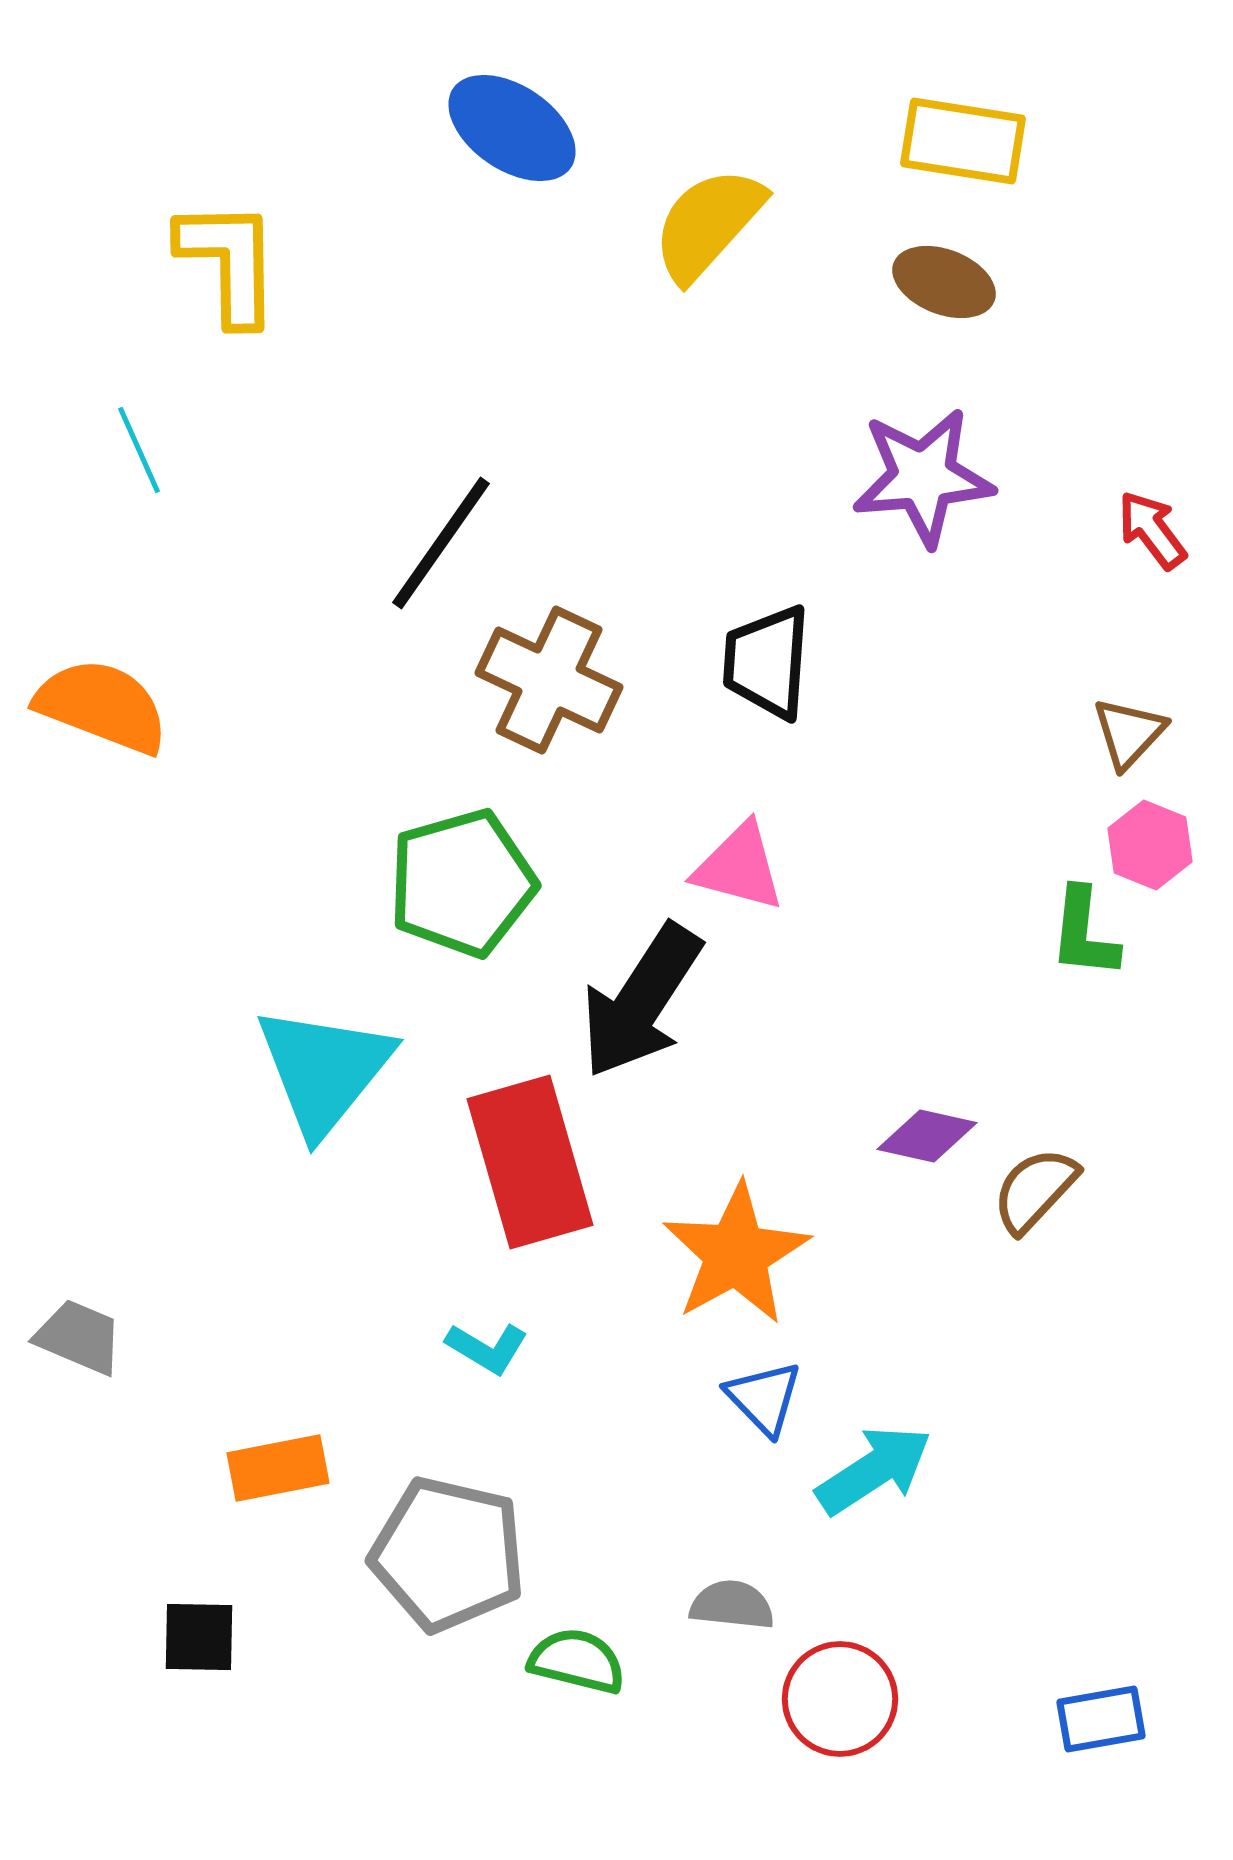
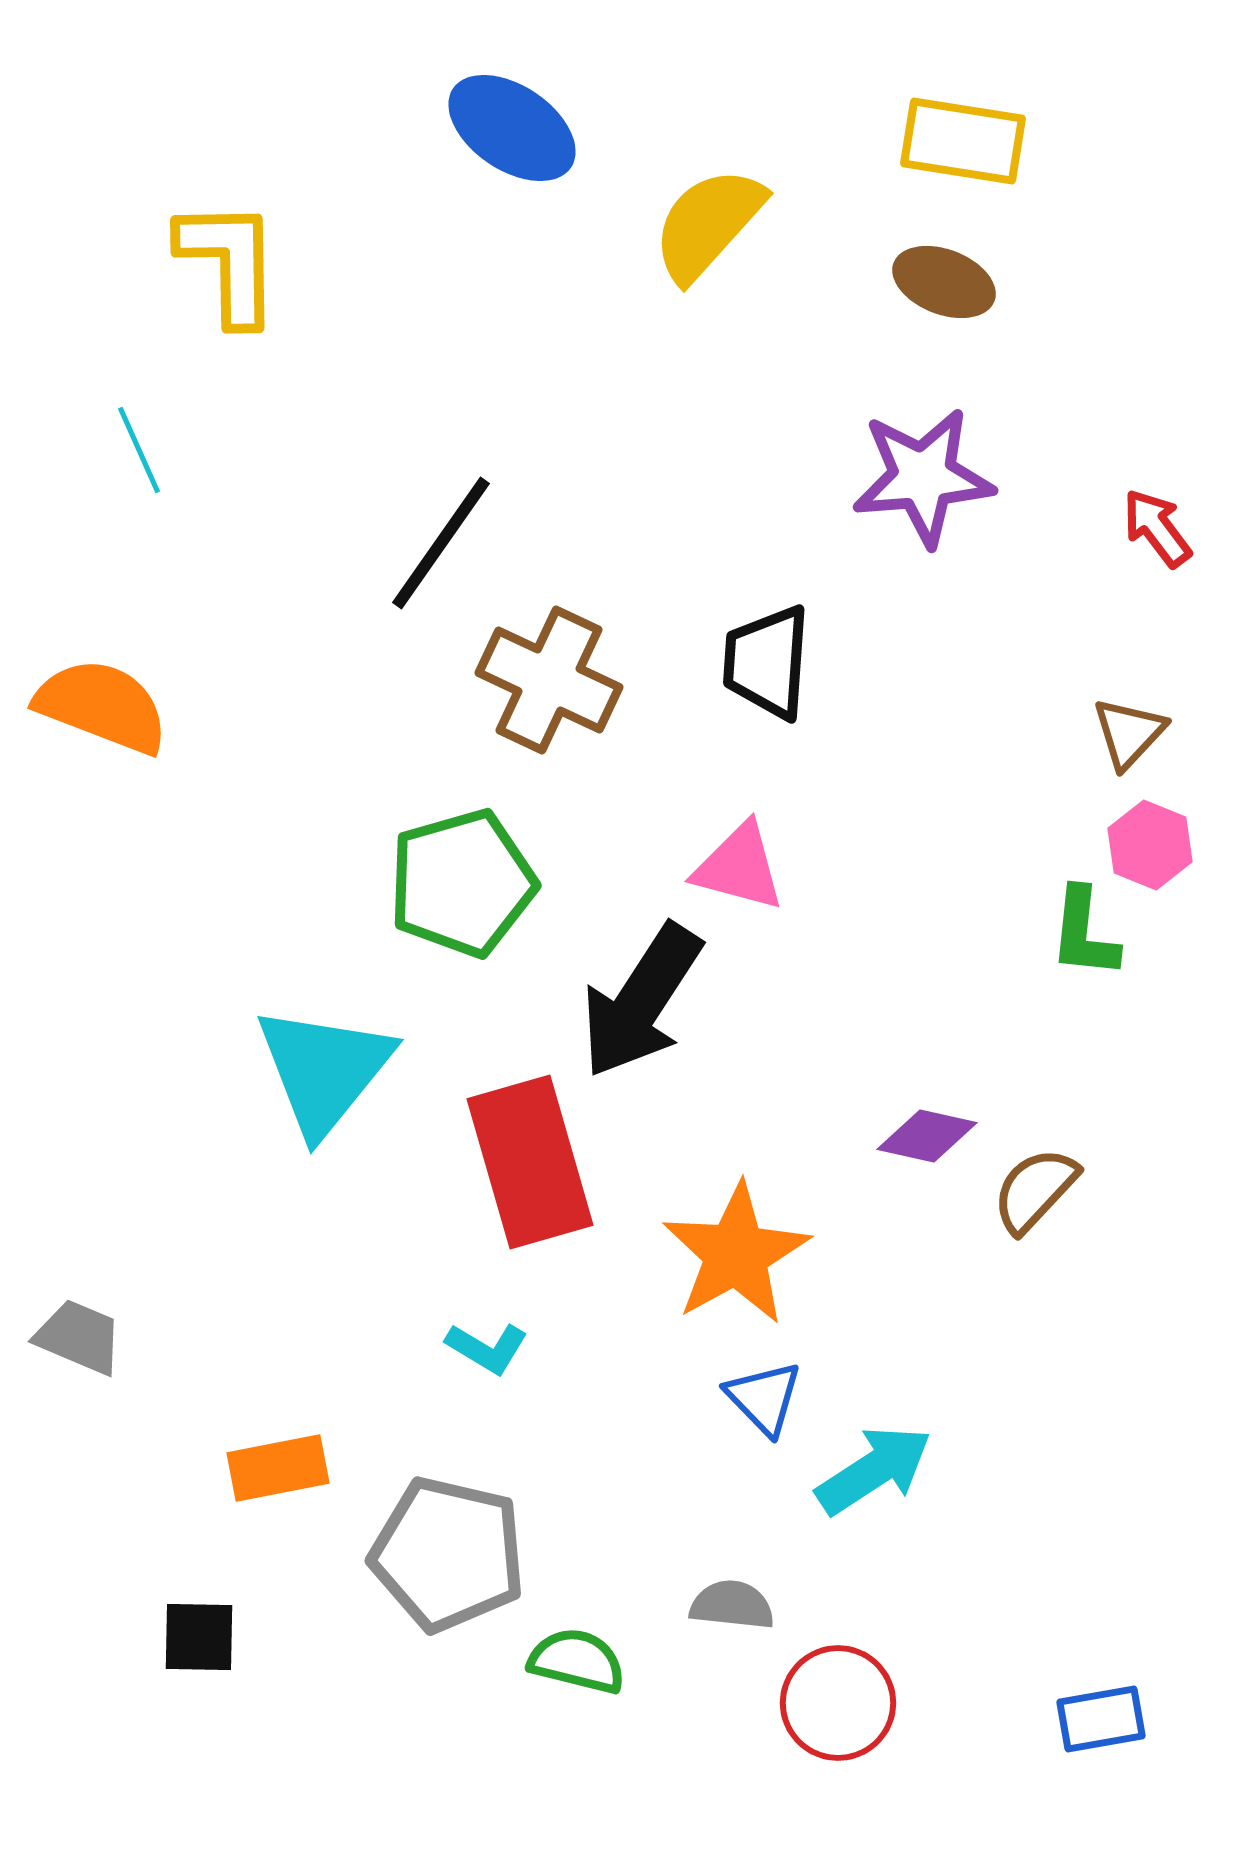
red arrow: moved 5 px right, 2 px up
red circle: moved 2 px left, 4 px down
